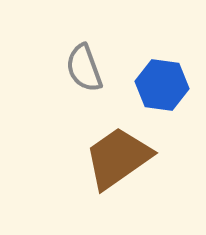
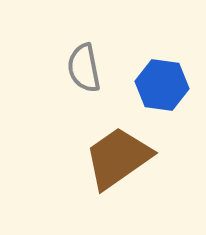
gray semicircle: rotated 9 degrees clockwise
